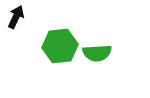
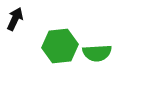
black arrow: moved 1 px left, 2 px down
